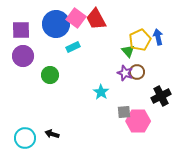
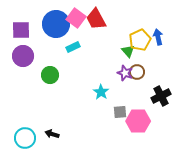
gray square: moved 4 px left
